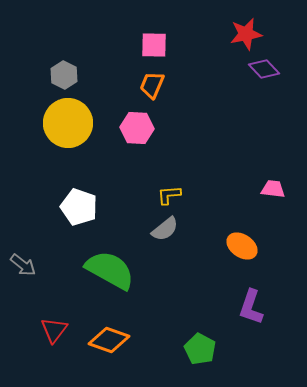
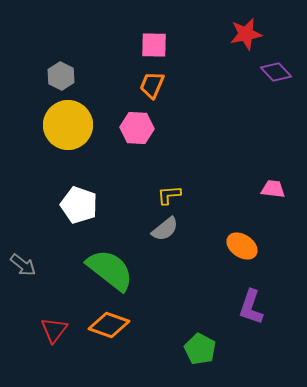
purple diamond: moved 12 px right, 3 px down
gray hexagon: moved 3 px left, 1 px down
yellow circle: moved 2 px down
white pentagon: moved 2 px up
green semicircle: rotated 9 degrees clockwise
orange diamond: moved 15 px up
